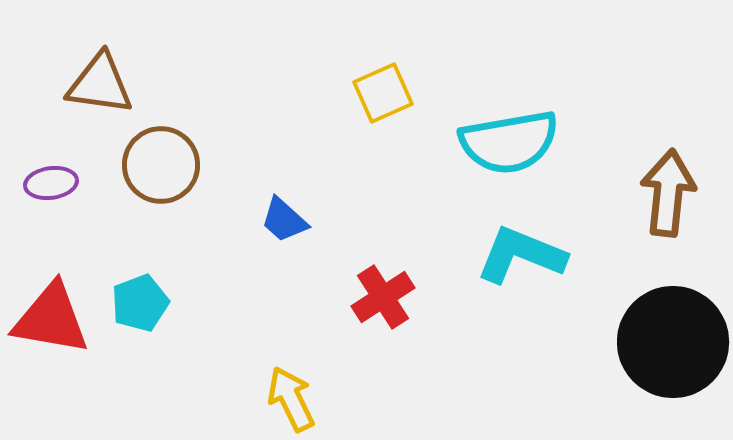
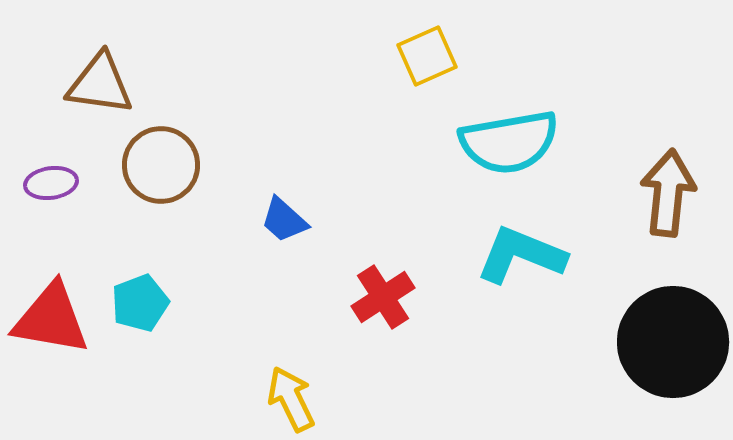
yellow square: moved 44 px right, 37 px up
